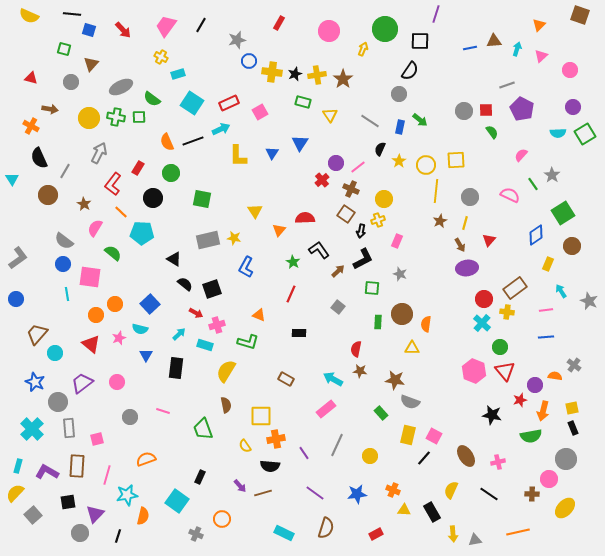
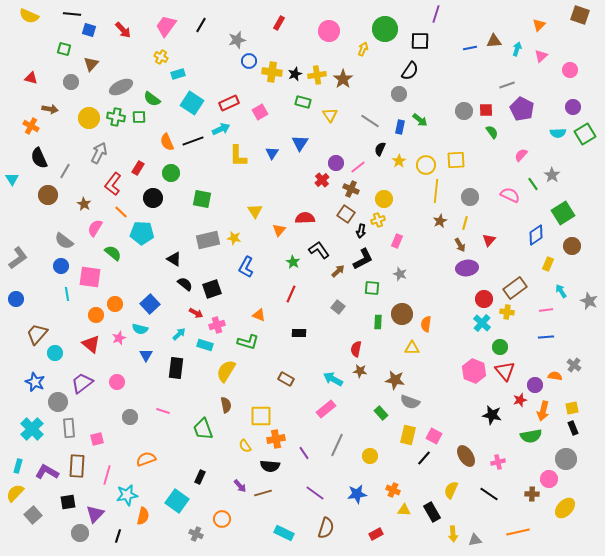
blue circle at (63, 264): moved 2 px left, 2 px down
